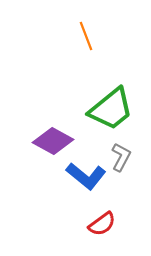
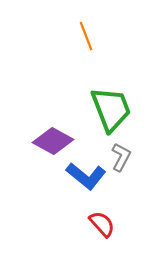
green trapezoid: rotated 72 degrees counterclockwise
red semicircle: rotated 96 degrees counterclockwise
